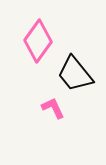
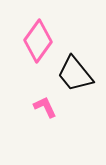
pink L-shape: moved 8 px left, 1 px up
